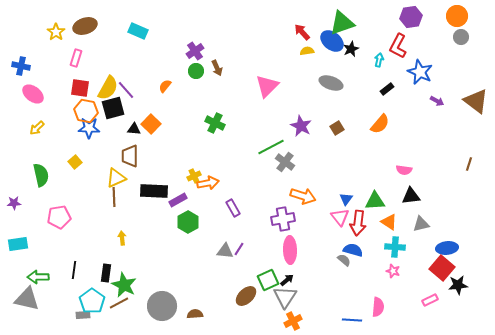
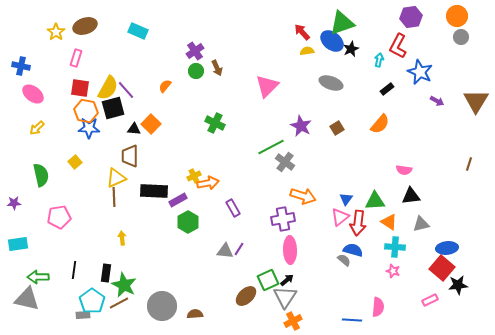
brown triangle at (476, 101): rotated 24 degrees clockwise
pink triangle at (340, 217): rotated 30 degrees clockwise
